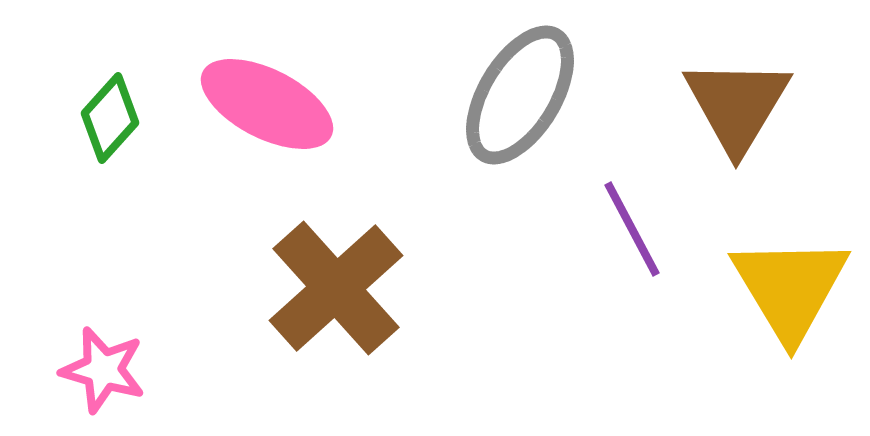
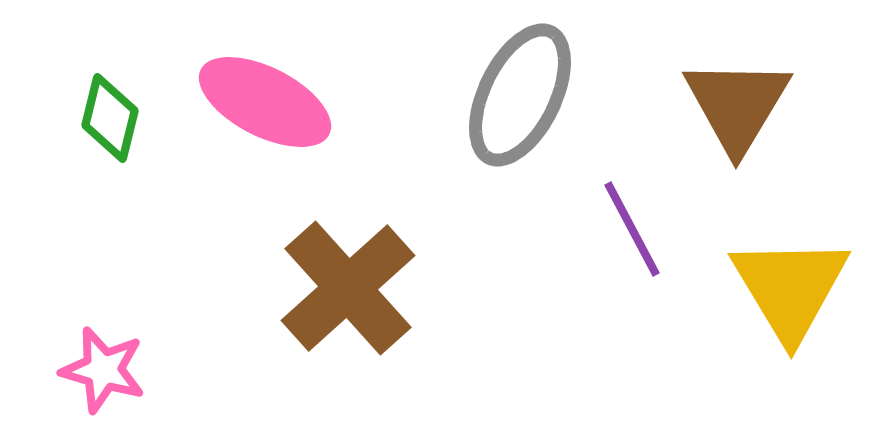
gray ellipse: rotated 5 degrees counterclockwise
pink ellipse: moved 2 px left, 2 px up
green diamond: rotated 28 degrees counterclockwise
brown cross: moved 12 px right
